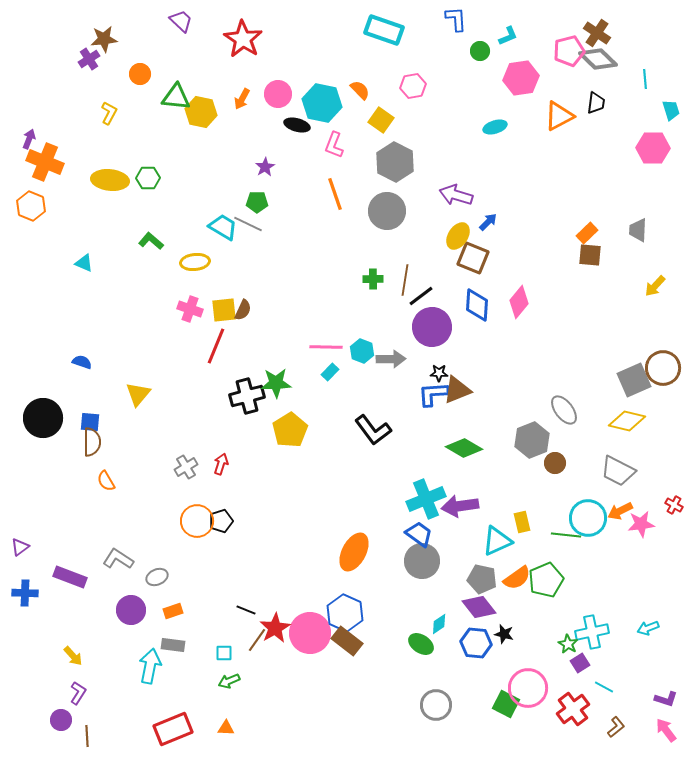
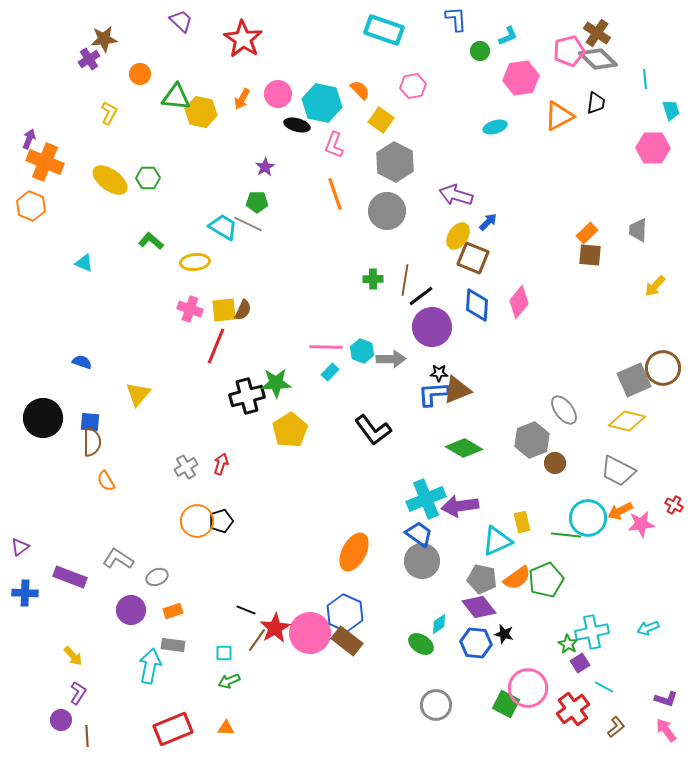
yellow ellipse at (110, 180): rotated 30 degrees clockwise
